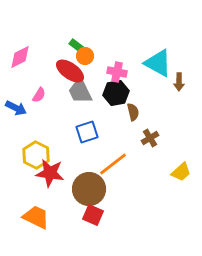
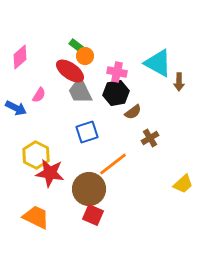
pink diamond: rotated 15 degrees counterclockwise
brown semicircle: rotated 66 degrees clockwise
yellow trapezoid: moved 2 px right, 12 px down
